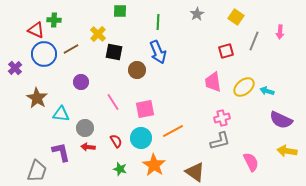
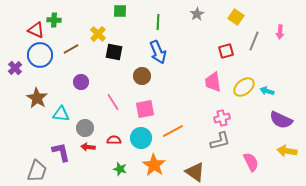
blue circle: moved 4 px left, 1 px down
brown circle: moved 5 px right, 6 px down
red semicircle: moved 2 px left, 1 px up; rotated 56 degrees counterclockwise
